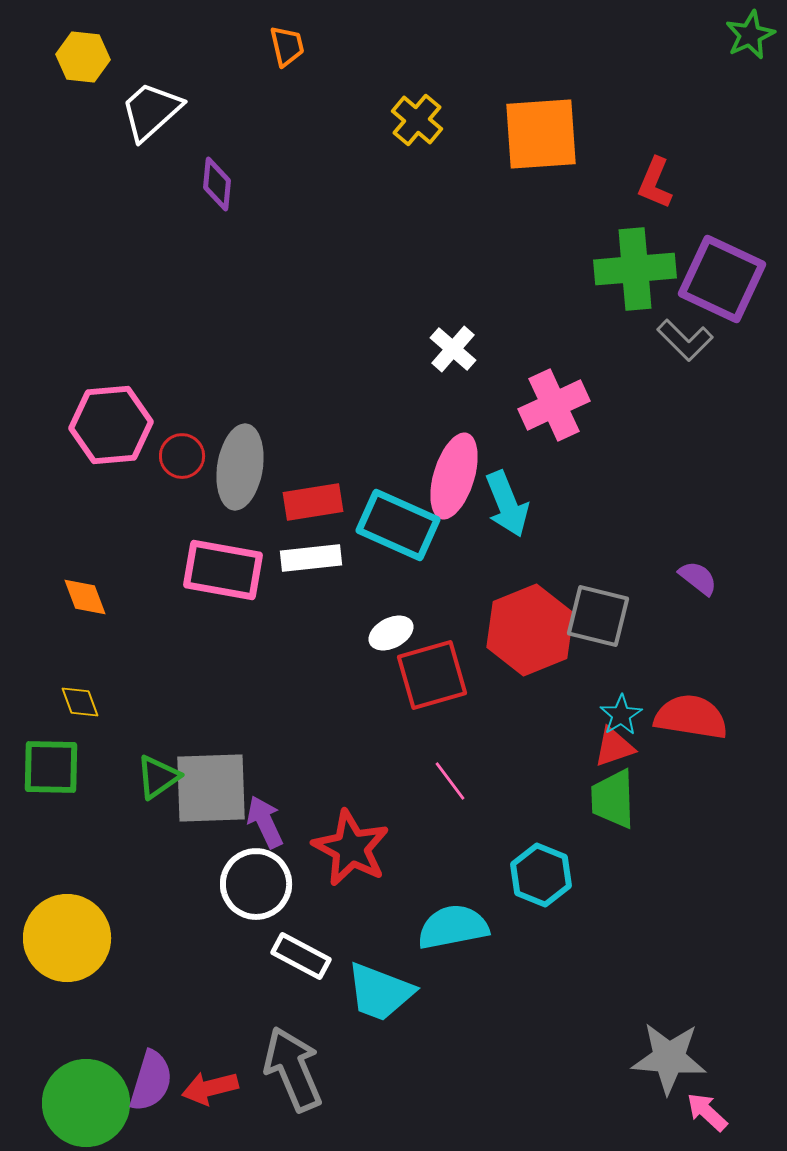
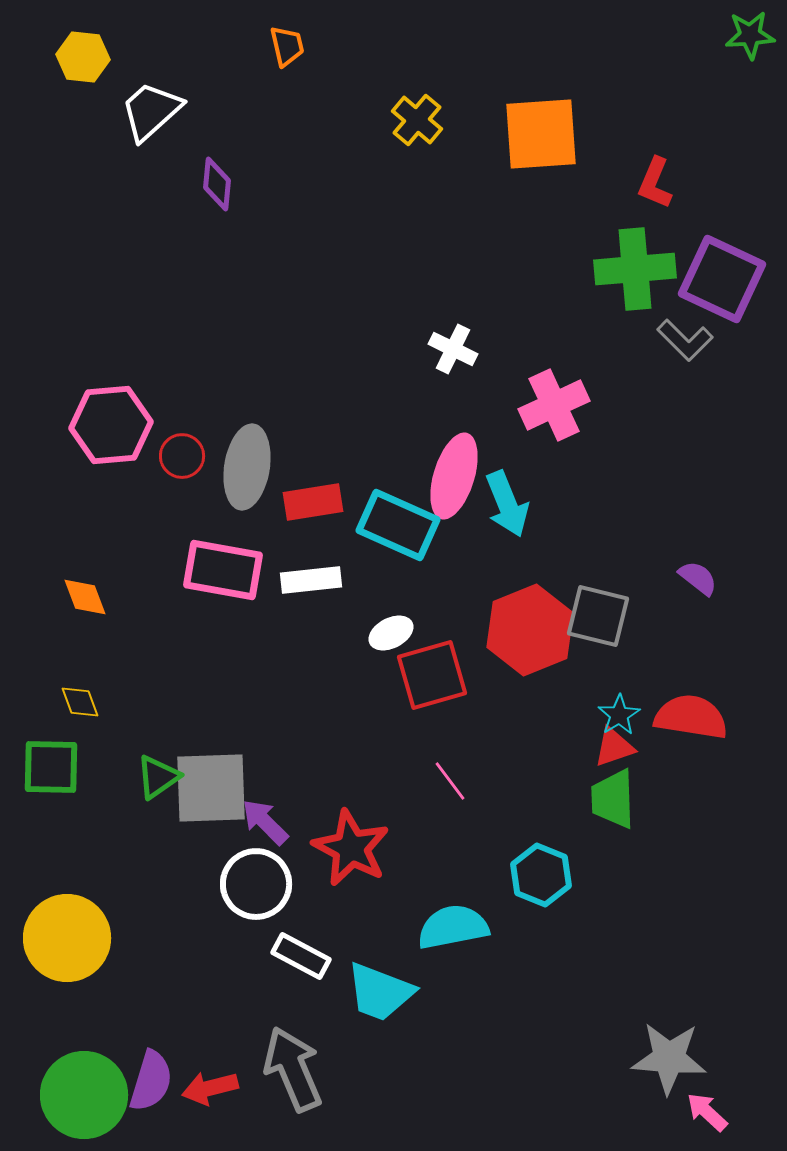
green star at (750, 35): rotated 21 degrees clockwise
white cross at (453, 349): rotated 15 degrees counterclockwise
gray ellipse at (240, 467): moved 7 px right
white rectangle at (311, 558): moved 22 px down
cyan star at (621, 715): moved 2 px left
purple arrow at (265, 822): rotated 20 degrees counterclockwise
green circle at (86, 1103): moved 2 px left, 8 px up
